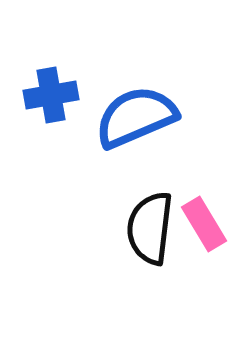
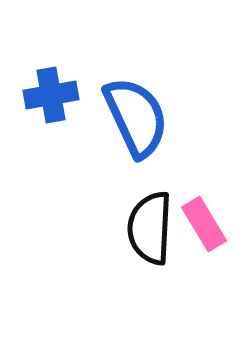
blue semicircle: rotated 88 degrees clockwise
black semicircle: rotated 4 degrees counterclockwise
